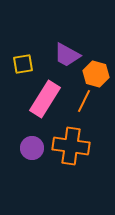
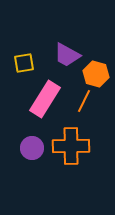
yellow square: moved 1 px right, 1 px up
orange cross: rotated 9 degrees counterclockwise
